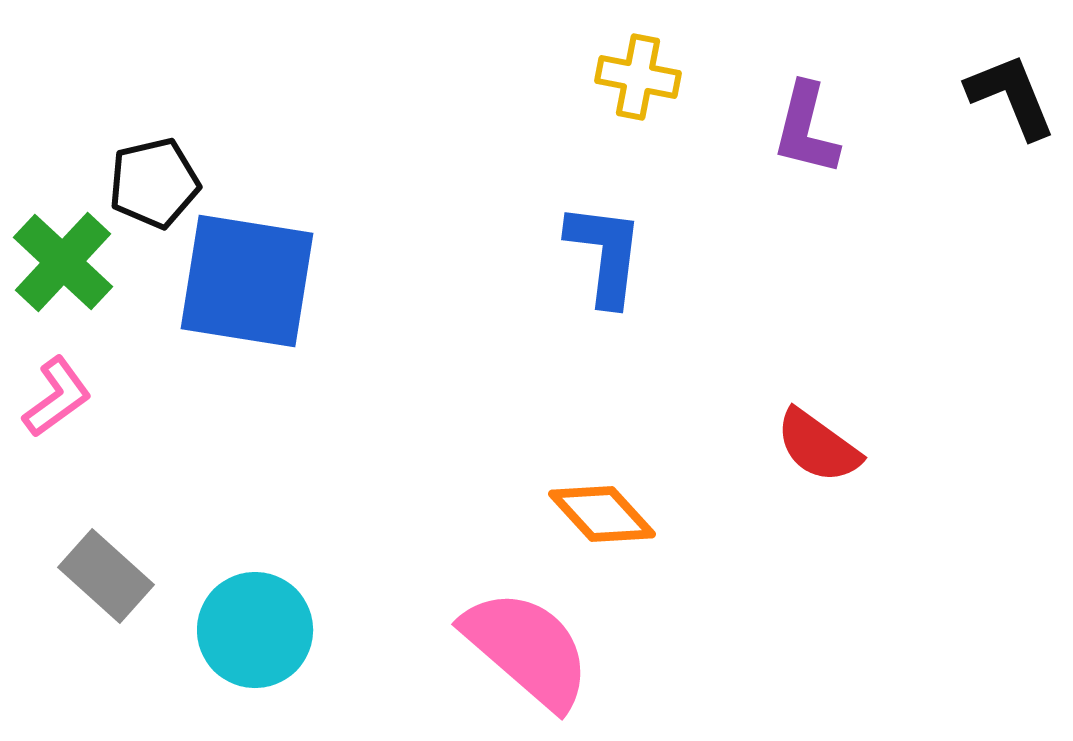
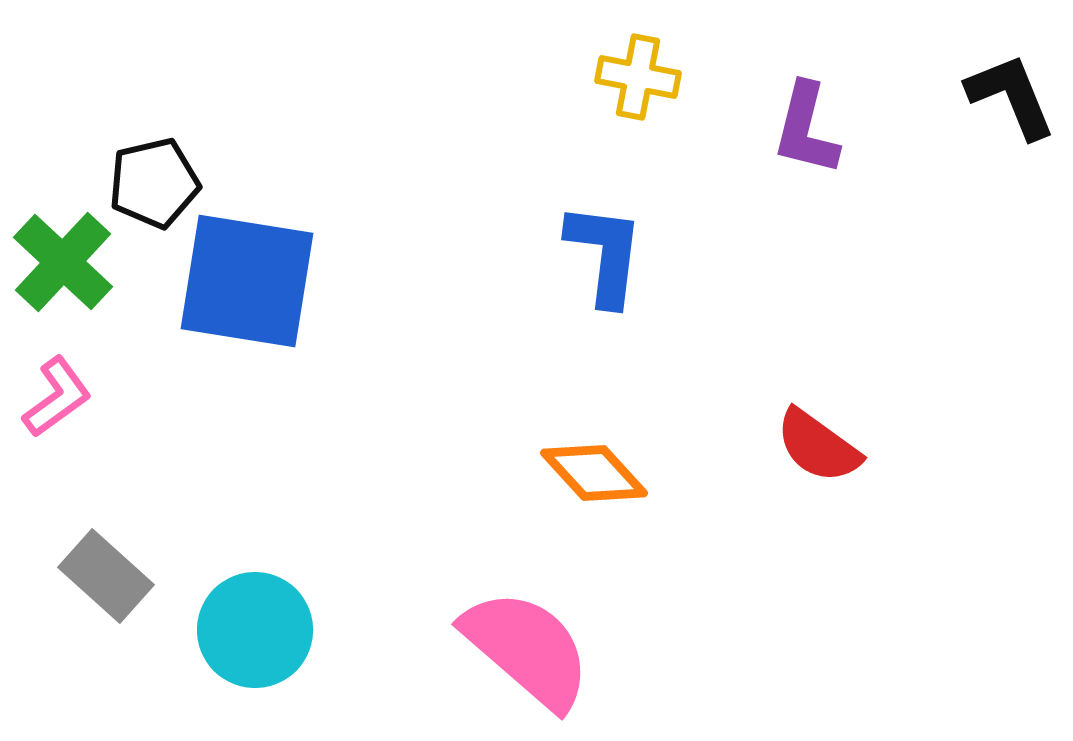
orange diamond: moved 8 px left, 41 px up
